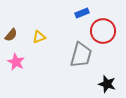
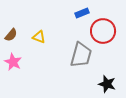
yellow triangle: rotated 40 degrees clockwise
pink star: moved 3 px left
